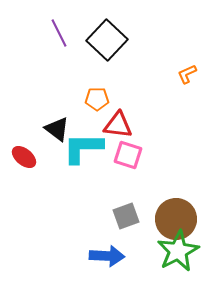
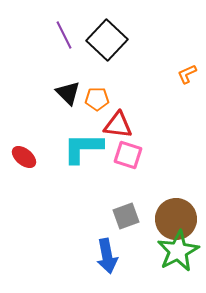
purple line: moved 5 px right, 2 px down
black triangle: moved 11 px right, 36 px up; rotated 8 degrees clockwise
blue arrow: rotated 76 degrees clockwise
